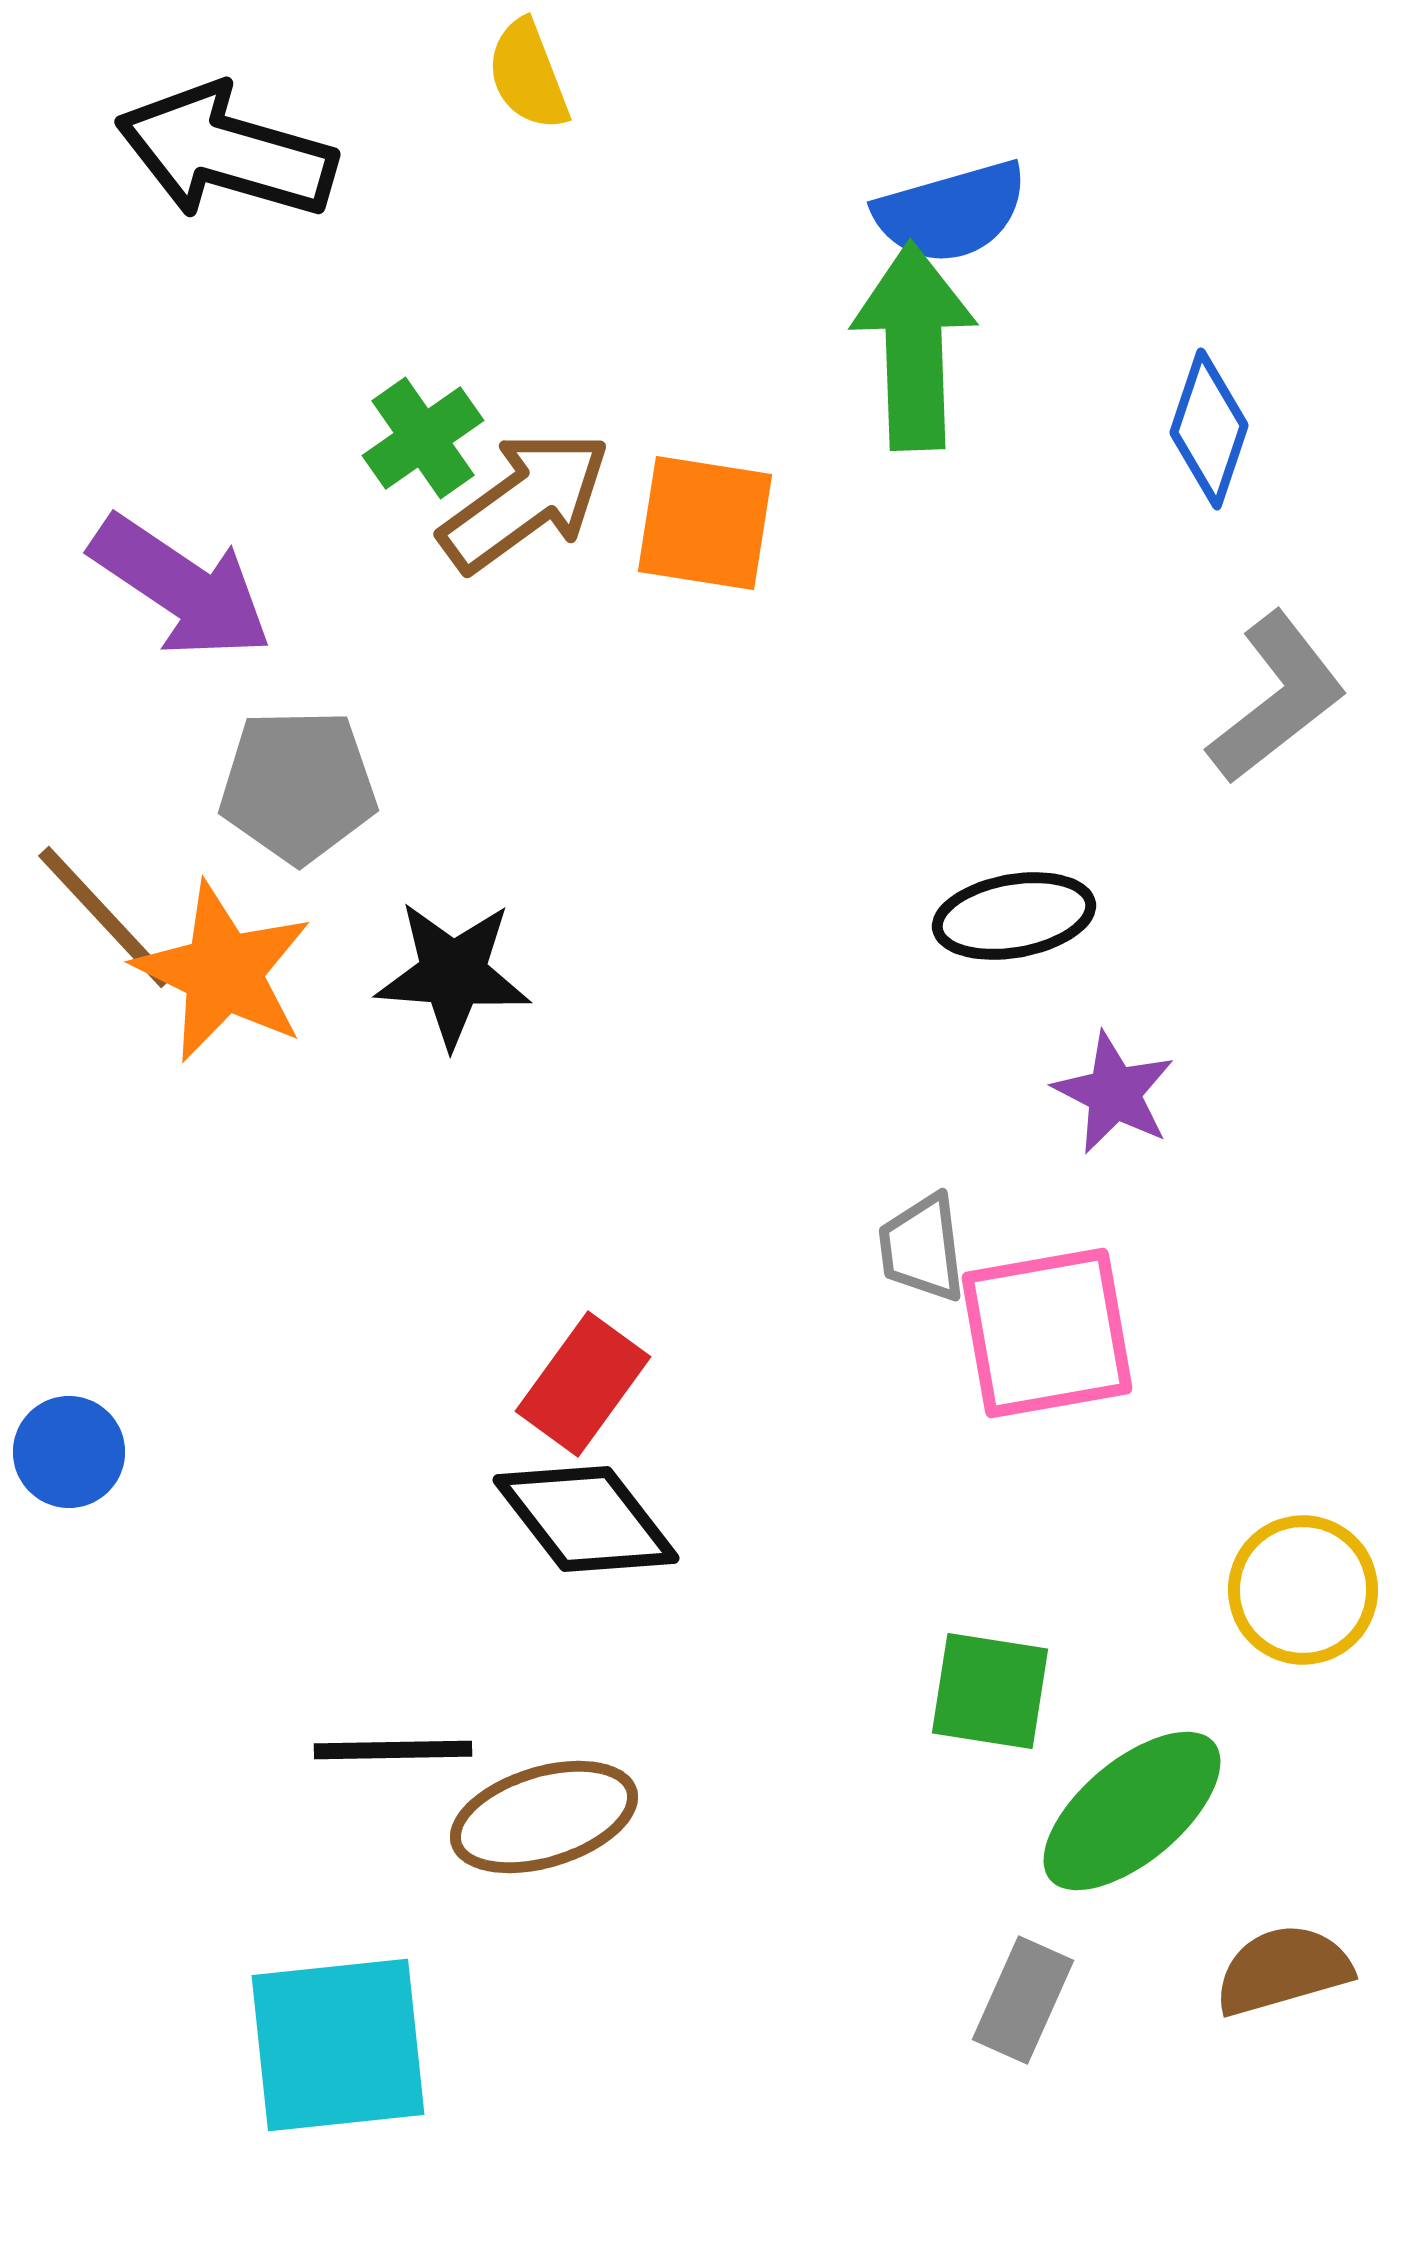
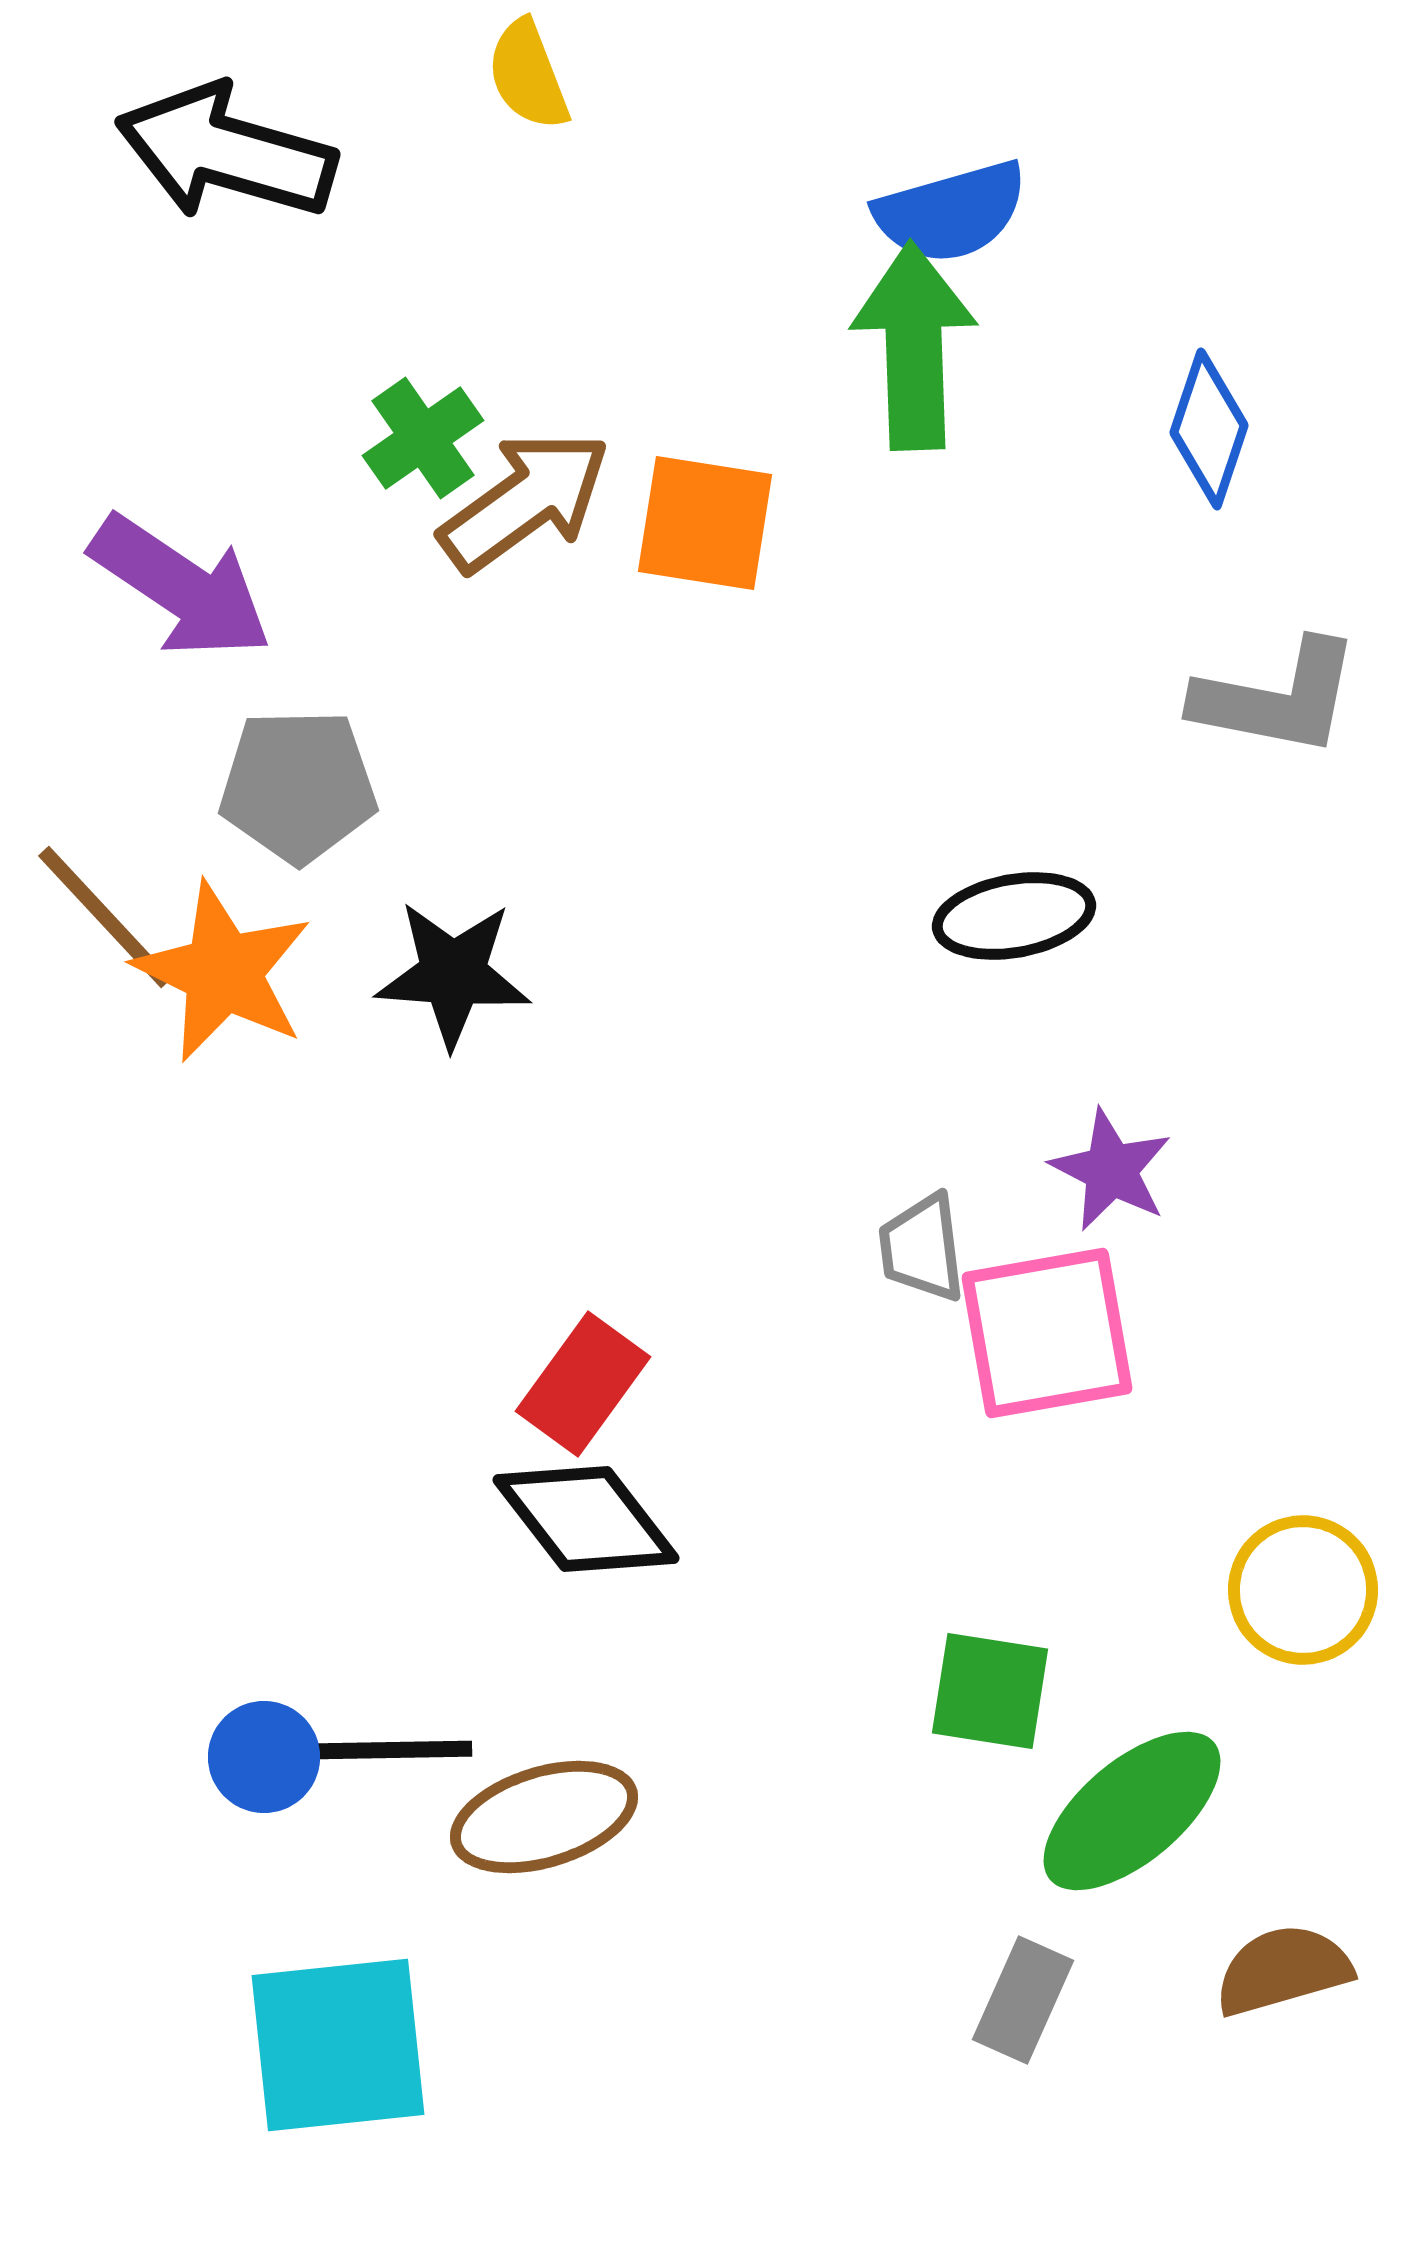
gray L-shape: rotated 49 degrees clockwise
purple star: moved 3 px left, 77 px down
blue circle: moved 195 px right, 305 px down
